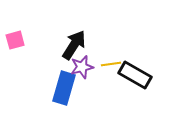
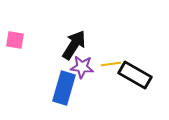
pink square: rotated 24 degrees clockwise
purple star: rotated 20 degrees clockwise
